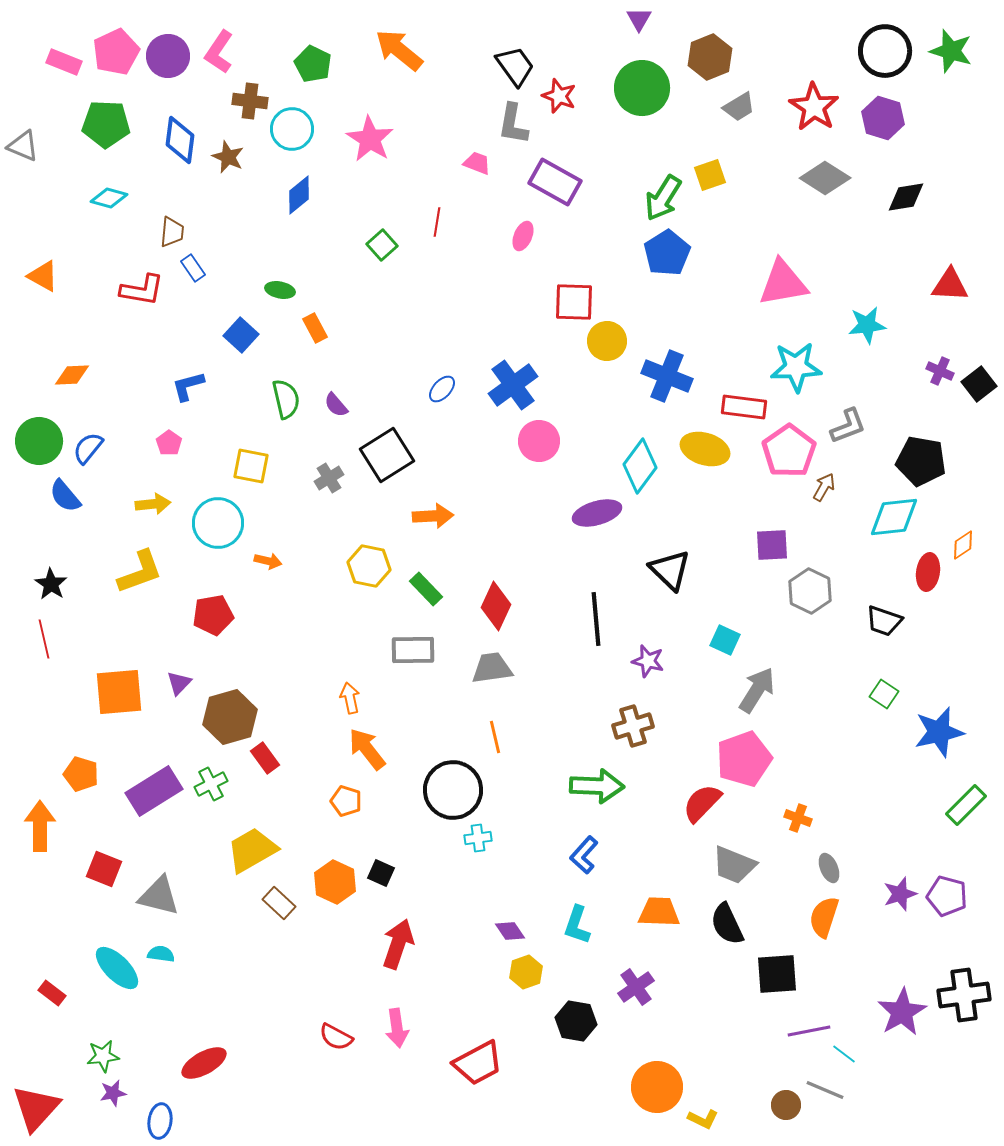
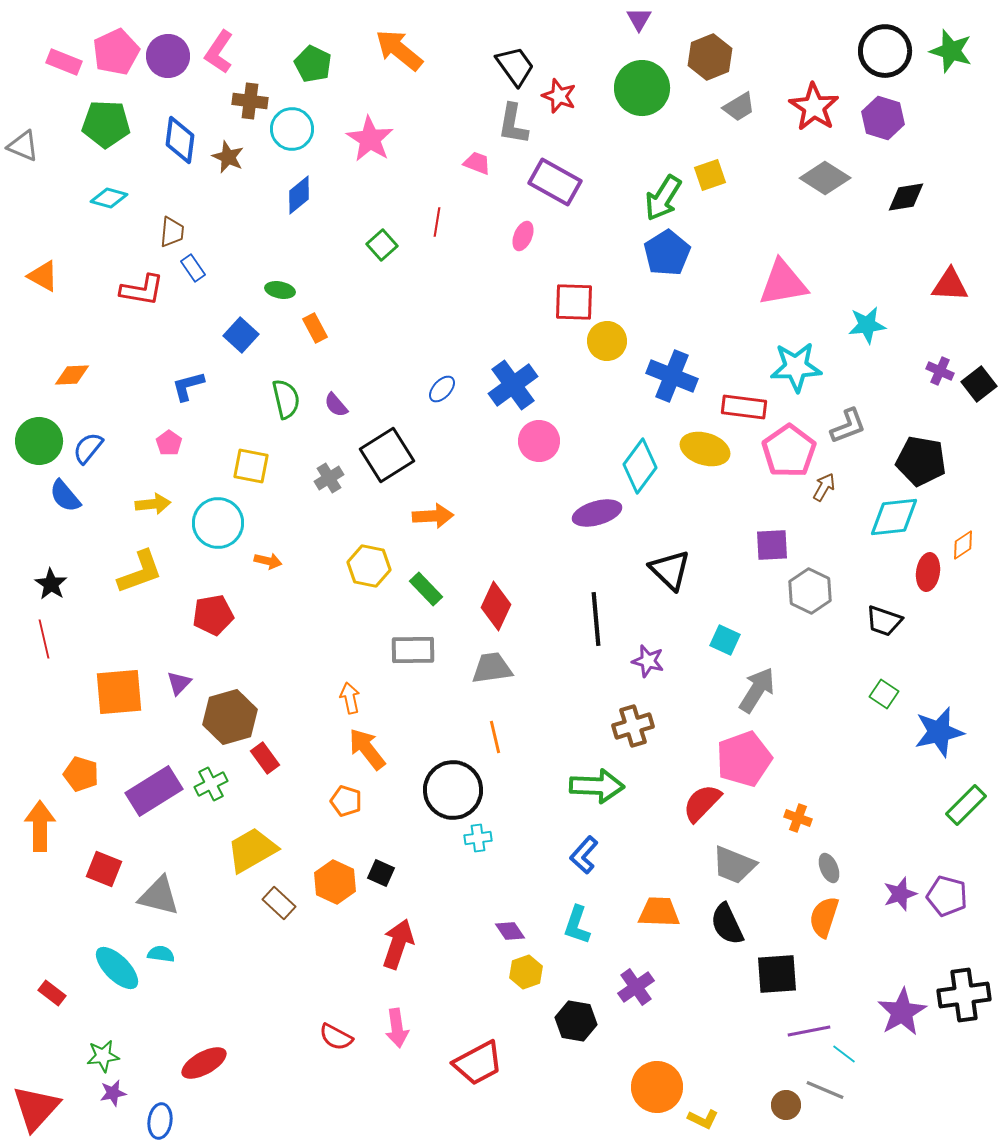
blue cross at (667, 376): moved 5 px right
